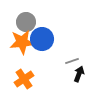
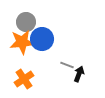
gray line: moved 5 px left, 4 px down; rotated 40 degrees clockwise
